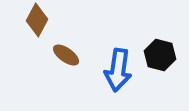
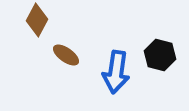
blue arrow: moved 2 px left, 2 px down
